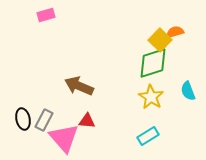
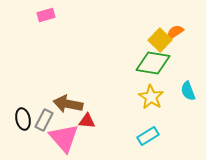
orange semicircle: rotated 18 degrees counterclockwise
green diamond: rotated 28 degrees clockwise
brown arrow: moved 11 px left, 18 px down; rotated 12 degrees counterclockwise
